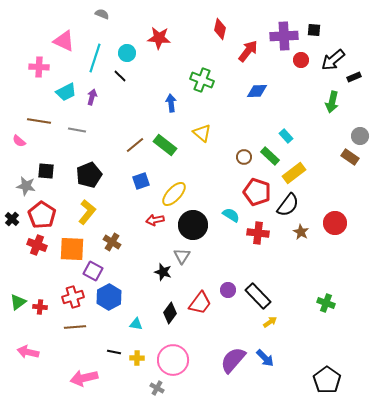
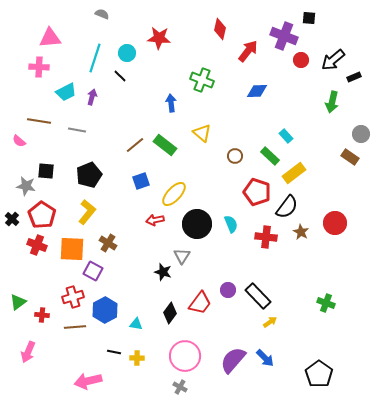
black square at (314, 30): moved 5 px left, 12 px up
purple cross at (284, 36): rotated 24 degrees clockwise
pink triangle at (64, 41): moved 14 px left, 3 px up; rotated 30 degrees counterclockwise
gray circle at (360, 136): moved 1 px right, 2 px up
brown circle at (244, 157): moved 9 px left, 1 px up
black semicircle at (288, 205): moved 1 px left, 2 px down
cyan semicircle at (231, 215): moved 9 px down; rotated 36 degrees clockwise
black circle at (193, 225): moved 4 px right, 1 px up
red cross at (258, 233): moved 8 px right, 4 px down
brown cross at (112, 242): moved 4 px left, 1 px down
blue hexagon at (109, 297): moved 4 px left, 13 px down
red cross at (40, 307): moved 2 px right, 8 px down
pink arrow at (28, 352): rotated 80 degrees counterclockwise
pink circle at (173, 360): moved 12 px right, 4 px up
pink arrow at (84, 378): moved 4 px right, 3 px down
black pentagon at (327, 380): moved 8 px left, 6 px up
gray cross at (157, 388): moved 23 px right, 1 px up
